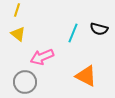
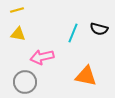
yellow line: rotated 56 degrees clockwise
yellow triangle: rotated 28 degrees counterclockwise
pink arrow: rotated 10 degrees clockwise
orange triangle: rotated 15 degrees counterclockwise
